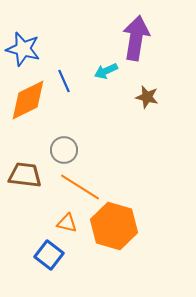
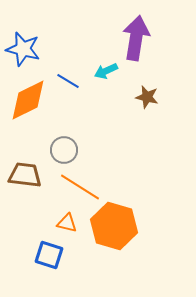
blue line: moved 4 px right; rotated 35 degrees counterclockwise
blue square: rotated 20 degrees counterclockwise
